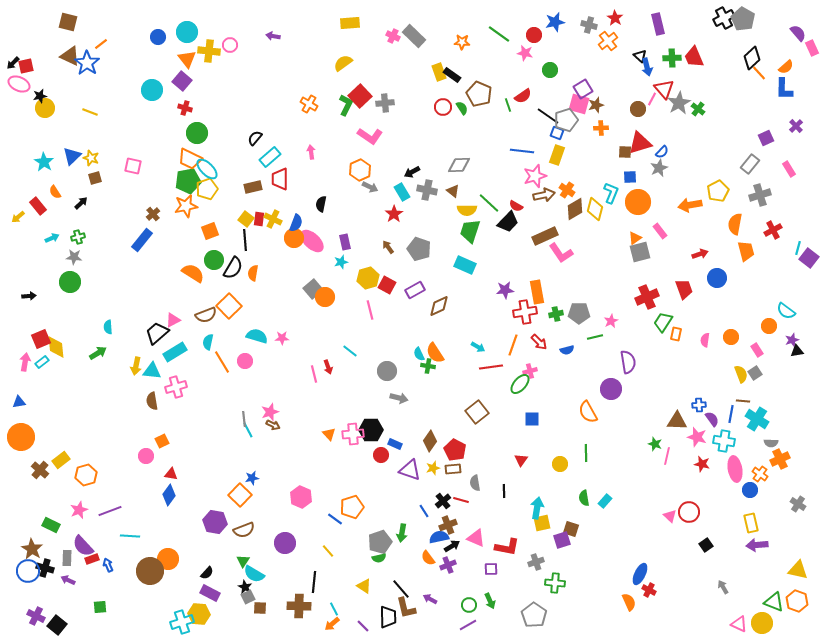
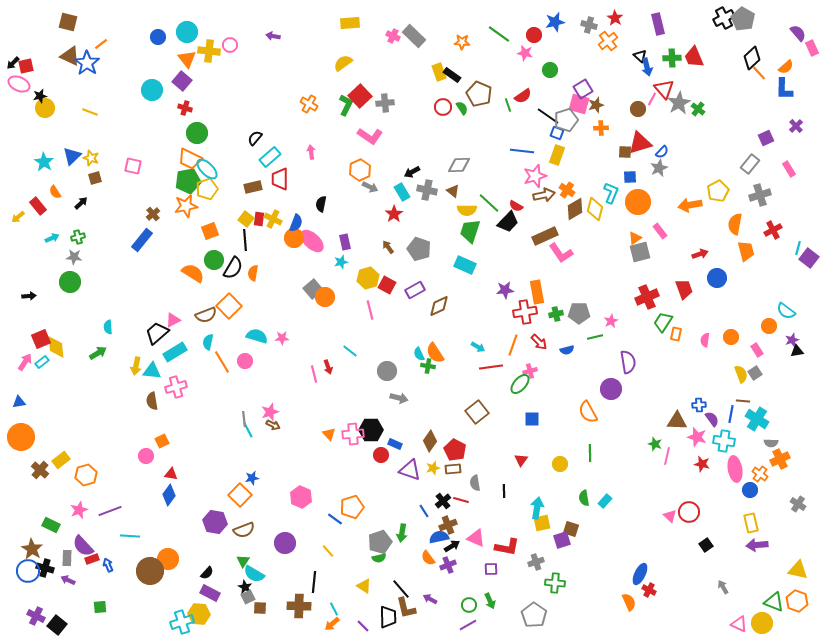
pink arrow at (25, 362): rotated 24 degrees clockwise
green line at (586, 453): moved 4 px right
